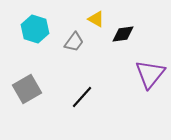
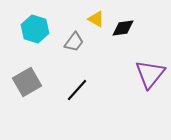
black diamond: moved 6 px up
gray square: moved 7 px up
black line: moved 5 px left, 7 px up
